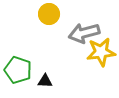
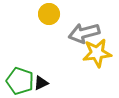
yellow star: moved 4 px left, 1 px down
green pentagon: moved 2 px right, 11 px down
black triangle: moved 4 px left, 2 px down; rotated 28 degrees counterclockwise
